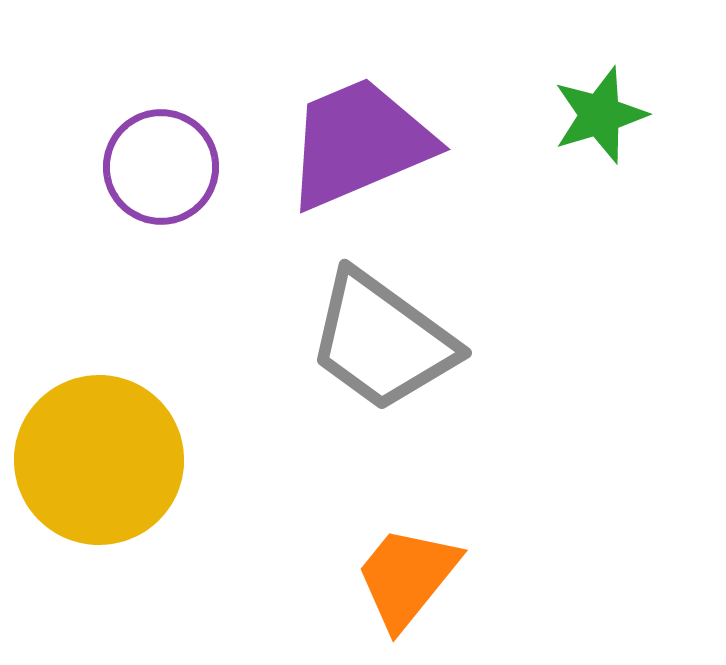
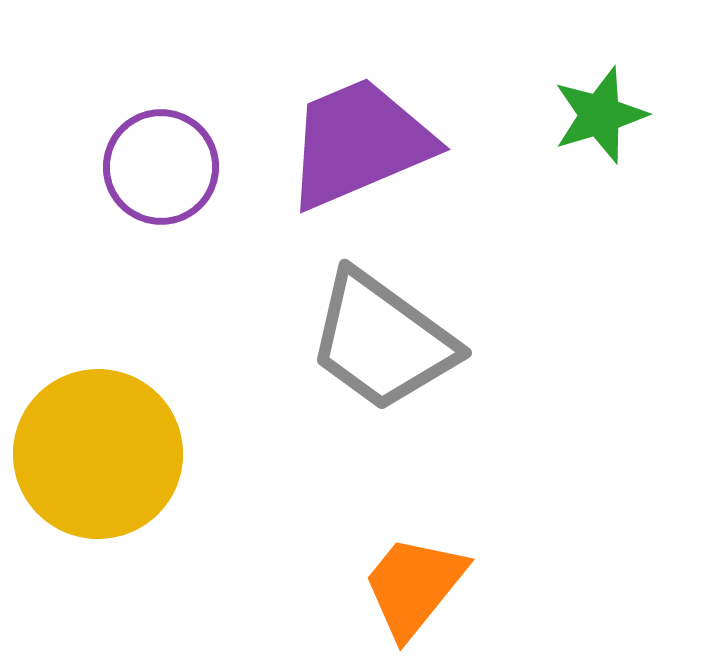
yellow circle: moved 1 px left, 6 px up
orange trapezoid: moved 7 px right, 9 px down
